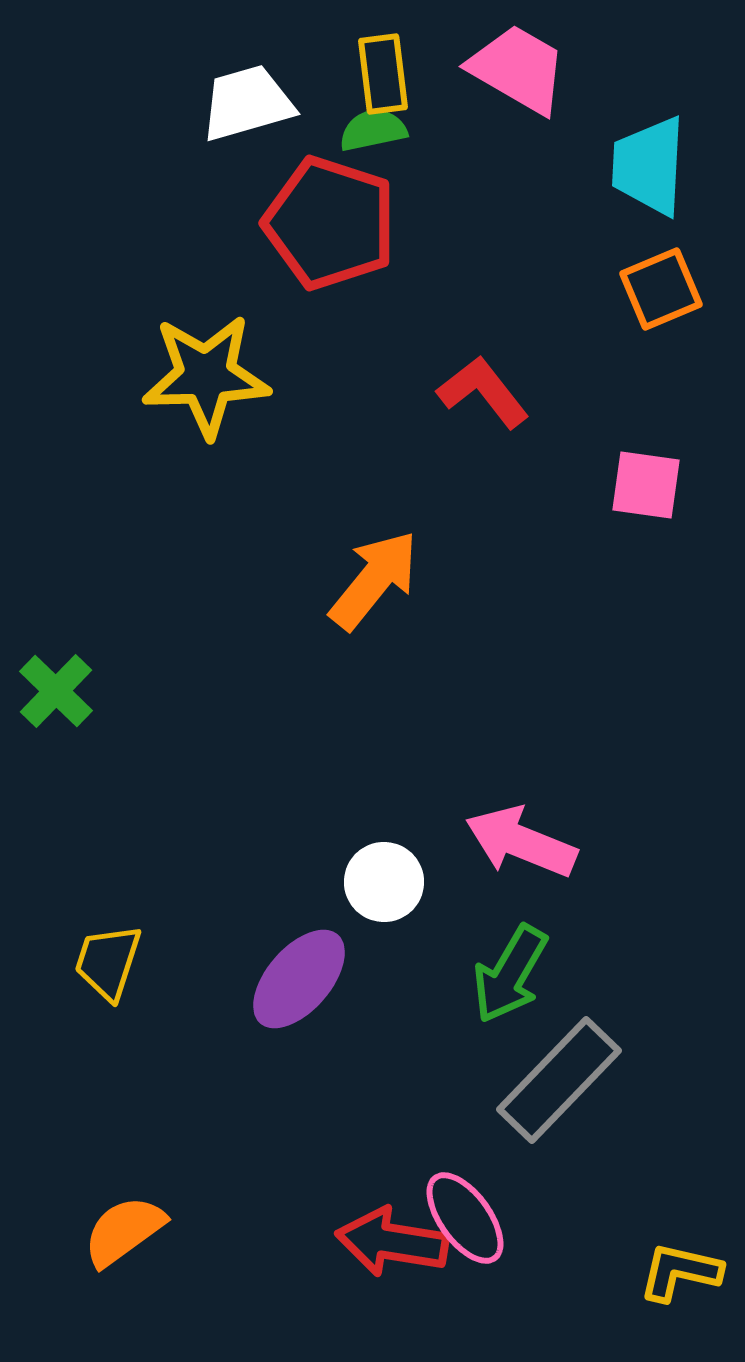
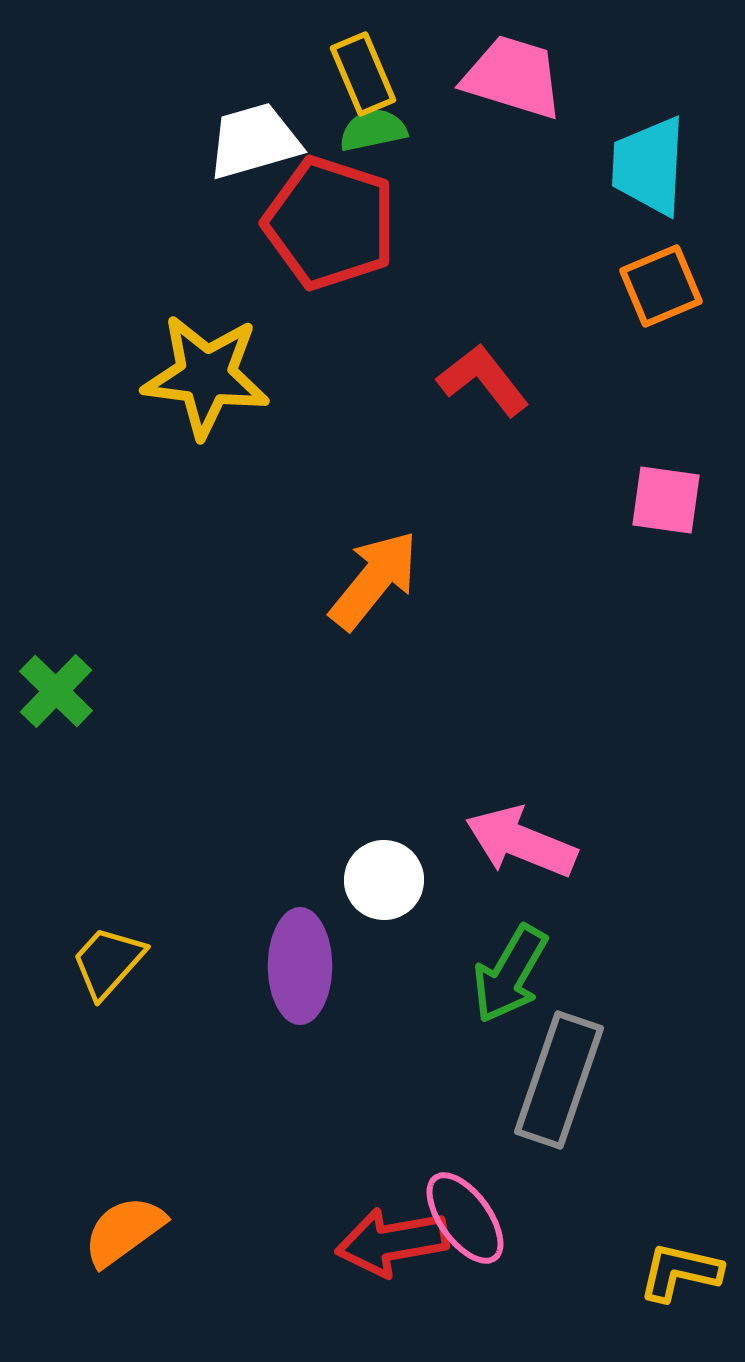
pink trapezoid: moved 5 px left, 8 px down; rotated 13 degrees counterclockwise
yellow rectangle: moved 20 px left; rotated 16 degrees counterclockwise
white trapezoid: moved 7 px right, 38 px down
orange square: moved 3 px up
yellow star: rotated 9 degrees clockwise
red L-shape: moved 12 px up
pink square: moved 20 px right, 15 px down
white circle: moved 2 px up
yellow trapezoid: rotated 24 degrees clockwise
purple ellipse: moved 1 px right, 13 px up; rotated 41 degrees counterclockwise
gray rectangle: rotated 25 degrees counterclockwise
red arrow: rotated 19 degrees counterclockwise
